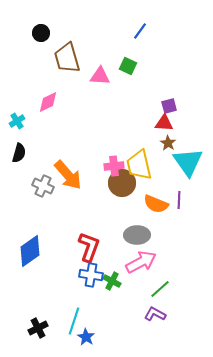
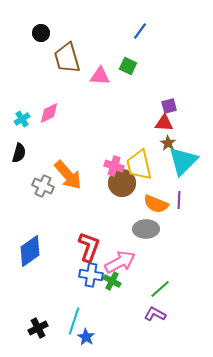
pink diamond: moved 1 px right, 11 px down
cyan cross: moved 5 px right, 2 px up
cyan triangle: moved 5 px left, 1 px up; rotated 20 degrees clockwise
pink cross: rotated 24 degrees clockwise
gray ellipse: moved 9 px right, 6 px up
pink arrow: moved 21 px left
